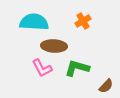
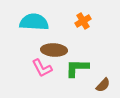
brown ellipse: moved 4 px down
green L-shape: rotated 15 degrees counterclockwise
brown semicircle: moved 3 px left, 1 px up
